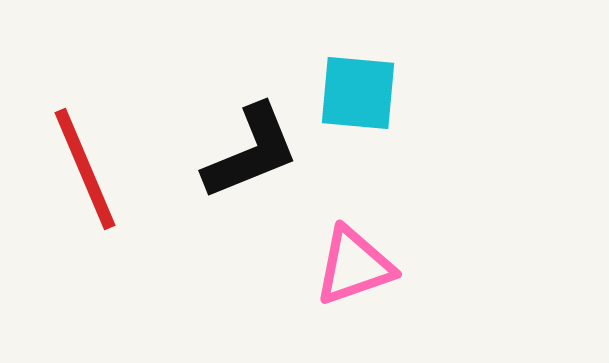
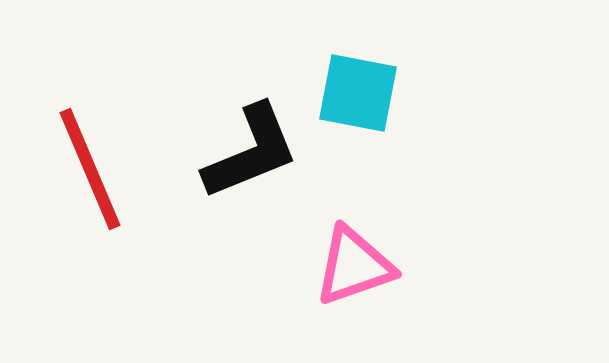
cyan square: rotated 6 degrees clockwise
red line: moved 5 px right
